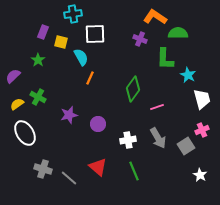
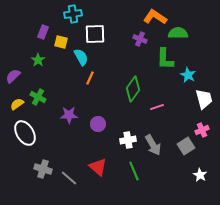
white trapezoid: moved 2 px right
purple star: rotated 12 degrees clockwise
gray arrow: moved 5 px left, 7 px down
